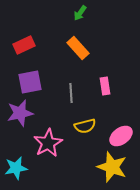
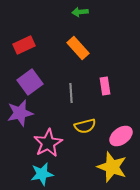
green arrow: moved 1 px up; rotated 49 degrees clockwise
purple square: rotated 25 degrees counterclockwise
cyan star: moved 26 px right, 6 px down
